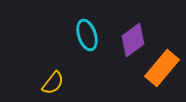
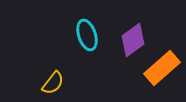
orange rectangle: rotated 9 degrees clockwise
